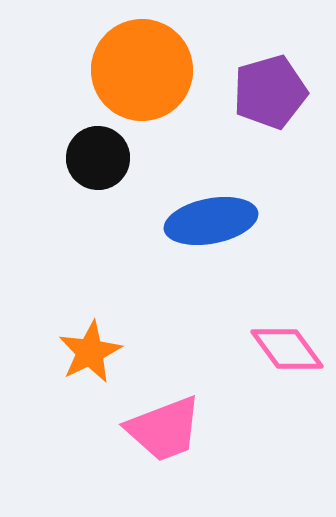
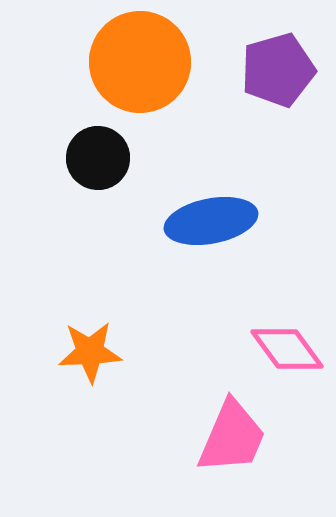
orange circle: moved 2 px left, 8 px up
purple pentagon: moved 8 px right, 22 px up
orange star: rotated 24 degrees clockwise
pink trapezoid: moved 68 px right, 8 px down; rotated 46 degrees counterclockwise
